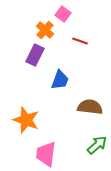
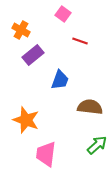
orange cross: moved 24 px left; rotated 12 degrees counterclockwise
purple rectangle: moved 2 px left; rotated 25 degrees clockwise
